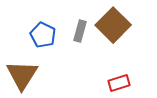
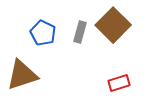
gray rectangle: moved 1 px down
blue pentagon: moved 2 px up
brown triangle: rotated 40 degrees clockwise
